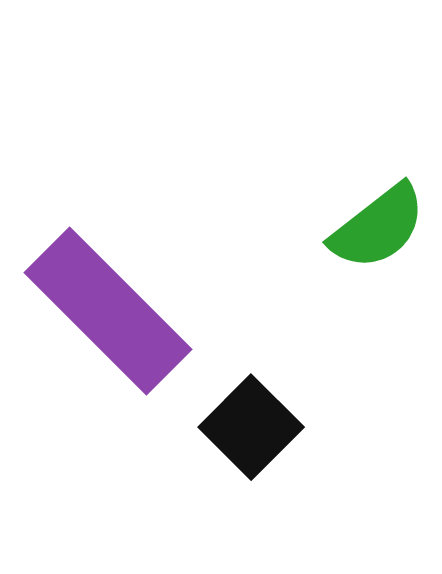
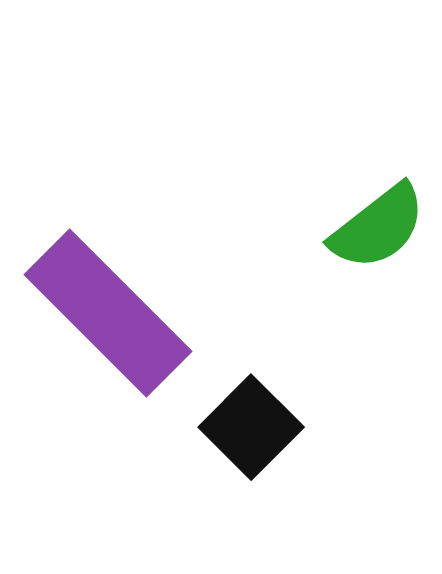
purple rectangle: moved 2 px down
